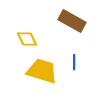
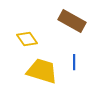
yellow diamond: rotated 10 degrees counterclockwise
